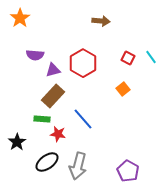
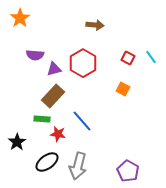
brown arrow: moved 6 px left, 4 px down
purple triangle: moved 1 px right, 1 px up
orange square: rotated 24 degrees counterclockwise
blue line: moved 1 px left, 2 px down
